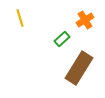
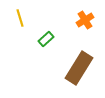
green rectangle: moved 16 px left
